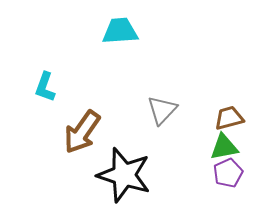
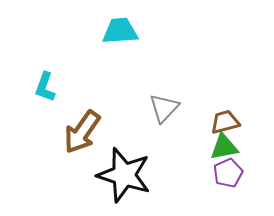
gray triangle: moved 2 px right, 2 px up
brown trapezoid: moved 4 px left, 4 px down
